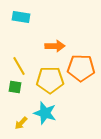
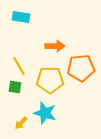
orange pentagon: rotated 8 degrees counterclockwise
